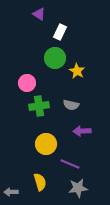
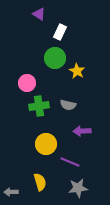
gray semicircle: moved 3 px left
purple line: moved 2 px up
